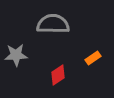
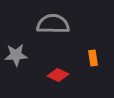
orange rectangle: rotated 63 degrees counterclockwise
red diamond: rotated 60 degrees clockwise
